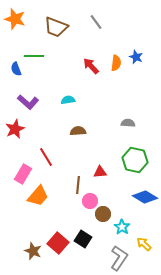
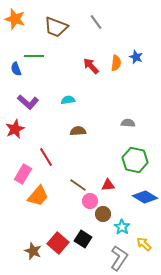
red triangle: moved 8 px right, 13 px down
brown line: rotated 60 degrees counterclockwise
